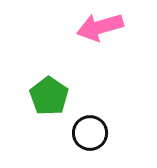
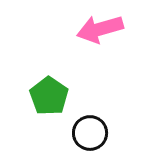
pink arrow: moved 2 px down
